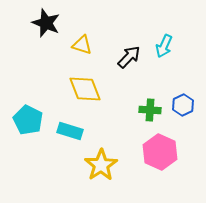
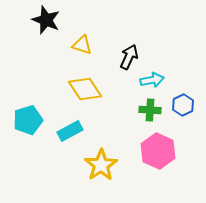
black star: moved 3 px up
cyan arrow: moved 12 px left, 34 px down; rotated 125 degrees counterclockwise
black arrow: rotated 20 degrees counterclockwise
yellow diamond: rotated 12 degrees counterclockwise
cyan pentagon: rotated 28 degrees clockwise
cyan rectangle: rotated 45 degrees counterclockwise
pink hexagon: moved 2 px left, 1 px up
